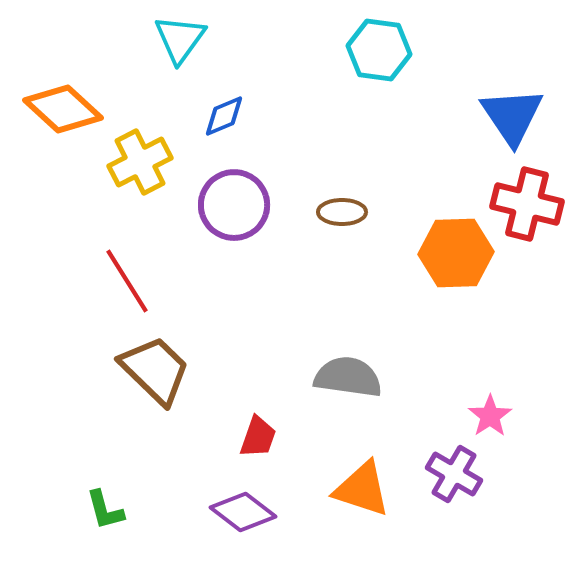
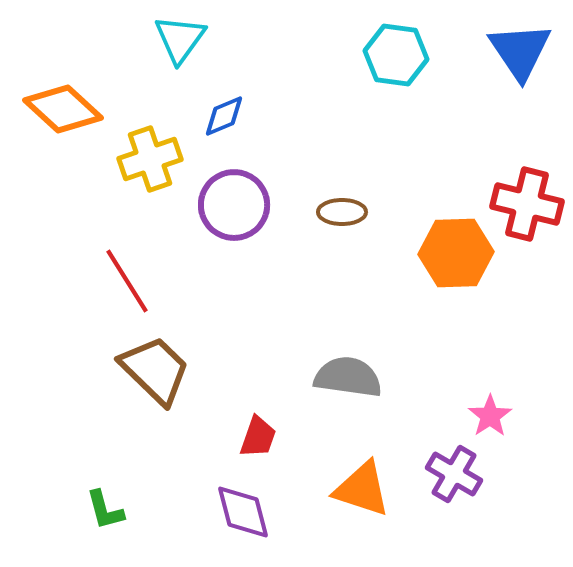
cyan hexagon: moved 17 px right, 5 px down
blue triangle: moved 8 px right, 65 px up
yellow cross: moved 10 px right, 3 px up; rotated 8 degrees clockwise
purple diamond: rotated 38 degrees clockwise
